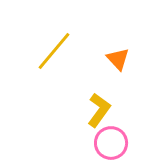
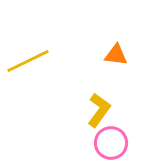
yellow line: moved 26 px left, 10 px down; rotated 24 degrees clockwise
orange triangle: moved 2 px left, 4 px up; rotated 40 degrees counterclockwise
